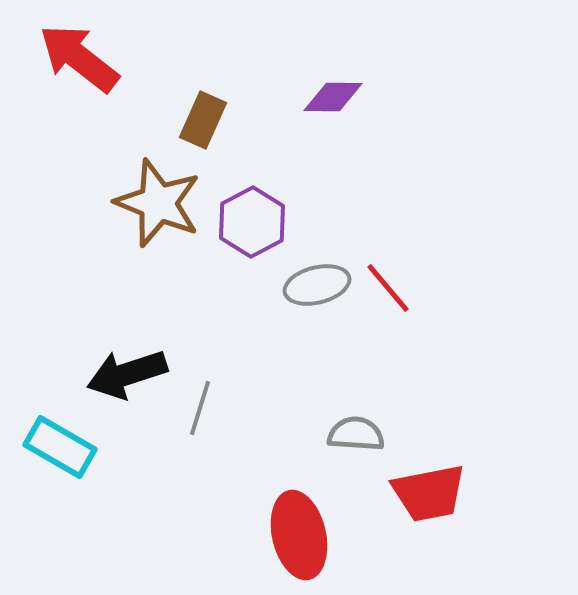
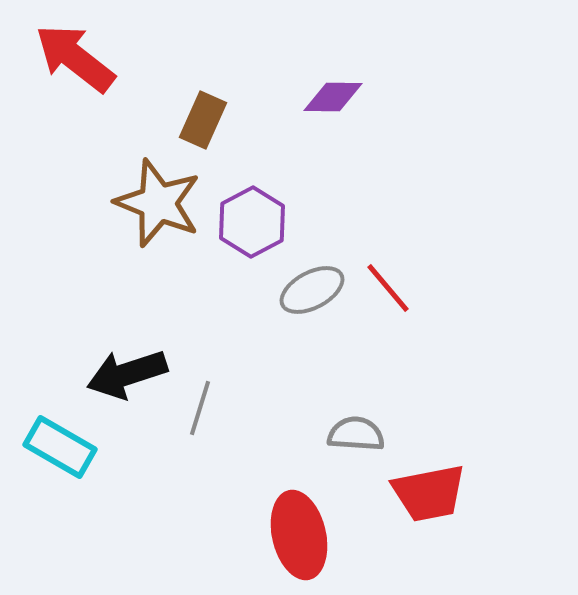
red arrow: moved 4 px left
gray ellipse: moved 5 px left, 5 px down; rotated 14 degrees counterclockwise
